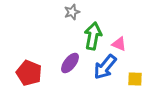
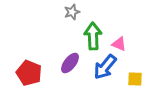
green arrow: rotated 12 degrees counterclockwise
